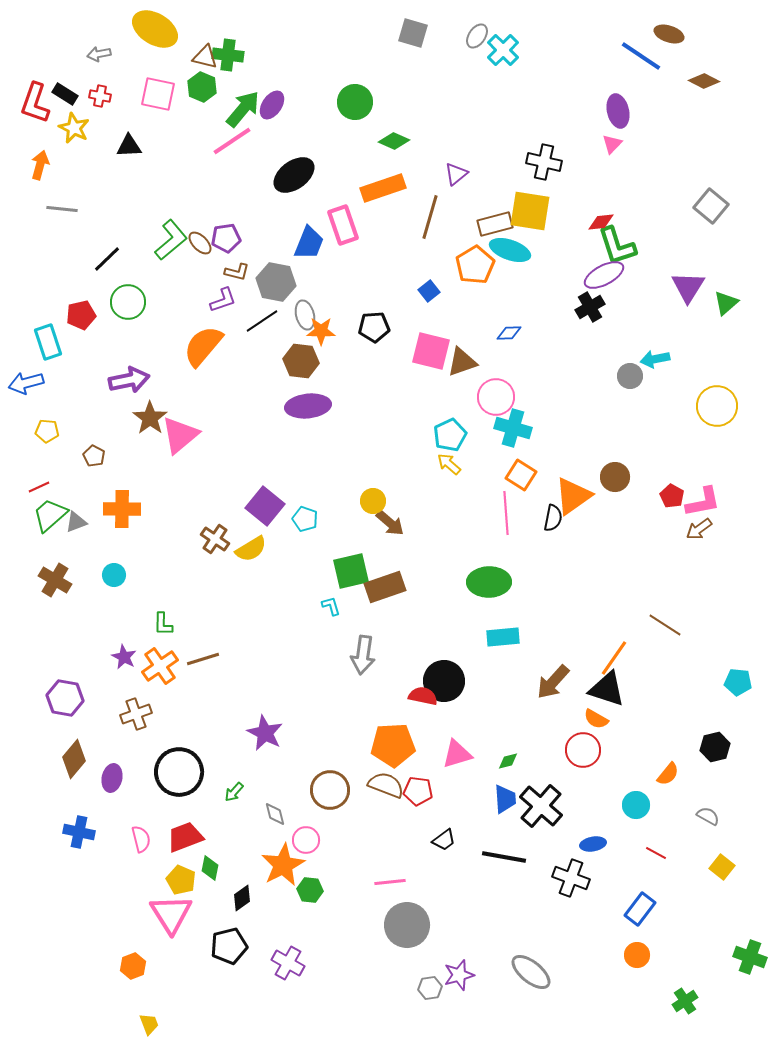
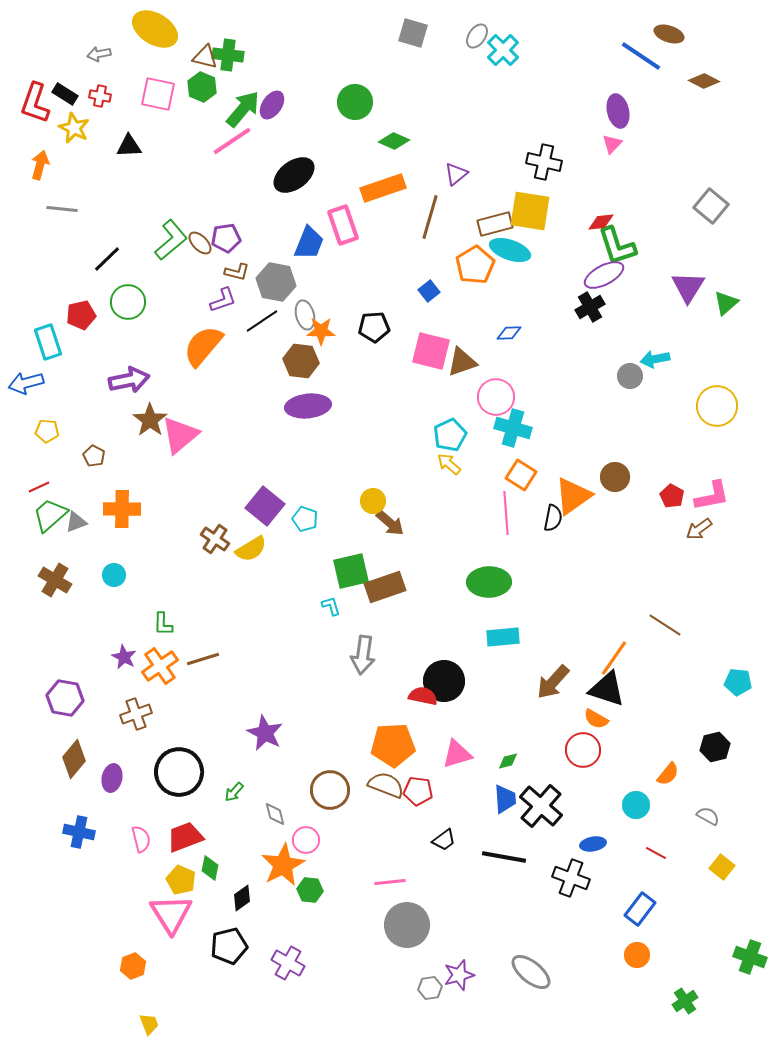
brown star at (150, 418): moved 2 px down
pink L-shape at (703, 502): moved 9 px right, 6 px up
